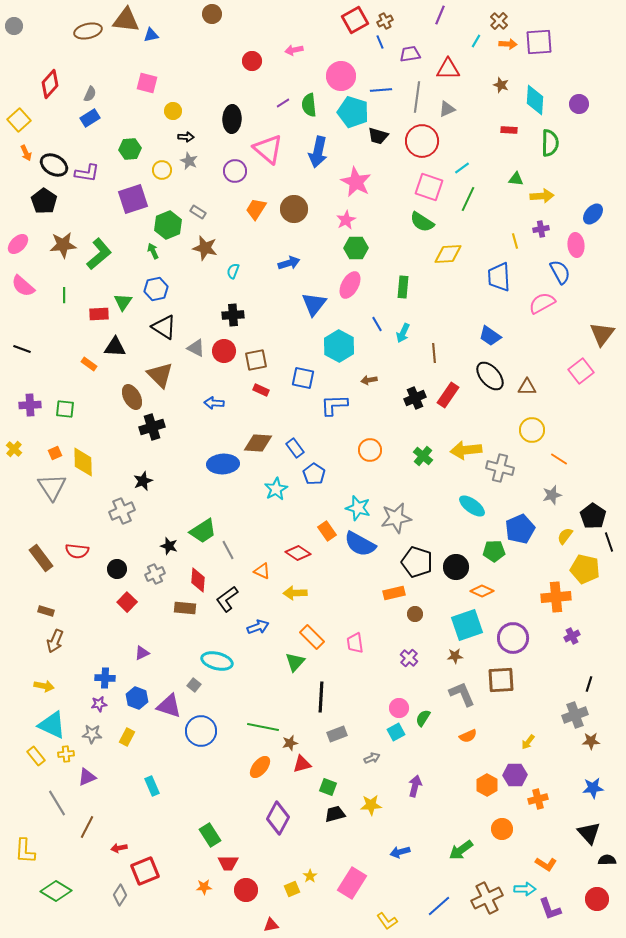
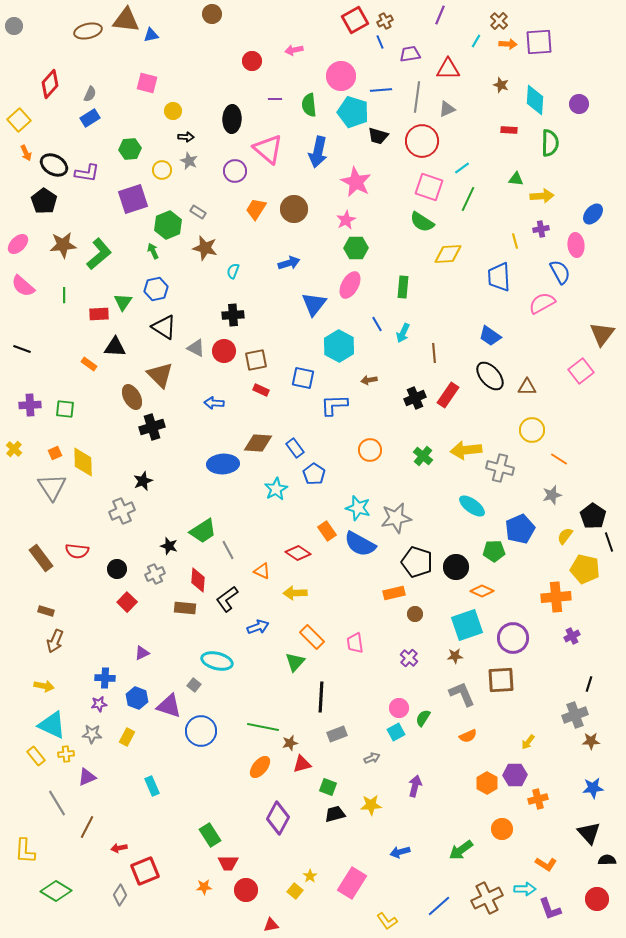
purple line at (283, 103): moved 8 px left, 4 px up; rotated 32 degrees clockwise
orange hexagon at (487, 785): moved 2 px up
yellow square at (292, 889): moved 3 px right, 2 px down; rotated 28 degrees counterclockwise
